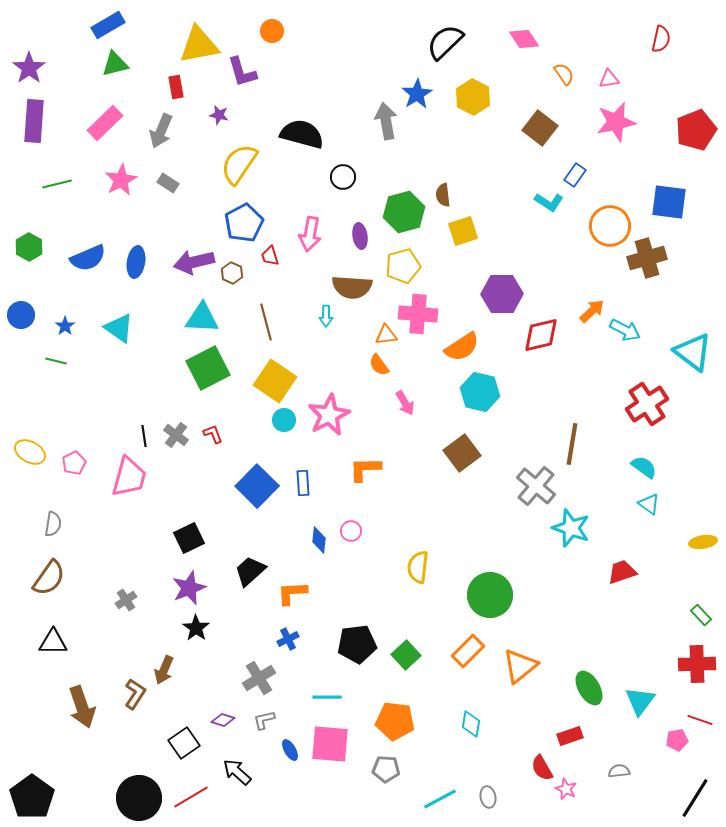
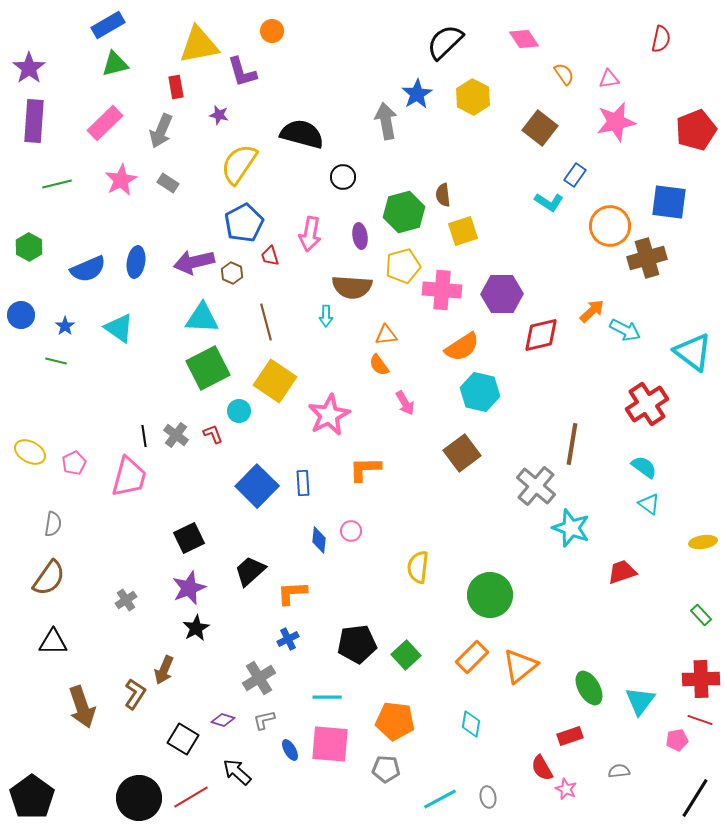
blue semicircle at (88, 258): moved 11 px down
pink cross at (418, 314): moved 24 px right, 24 px up
cyan circle at (284, 420): moved 45 px left, 9 px up
black star at (196, 628): rotated 8 degrees clockwise
orange rectangle at (468, 651): moved 4 px right, 6 px down
red cross at (697, 664): moved 4 px right, 15 px down
black square at (184, 743): moved 1 px left, 4 px up; rotated 24 degrees counterclockwise
